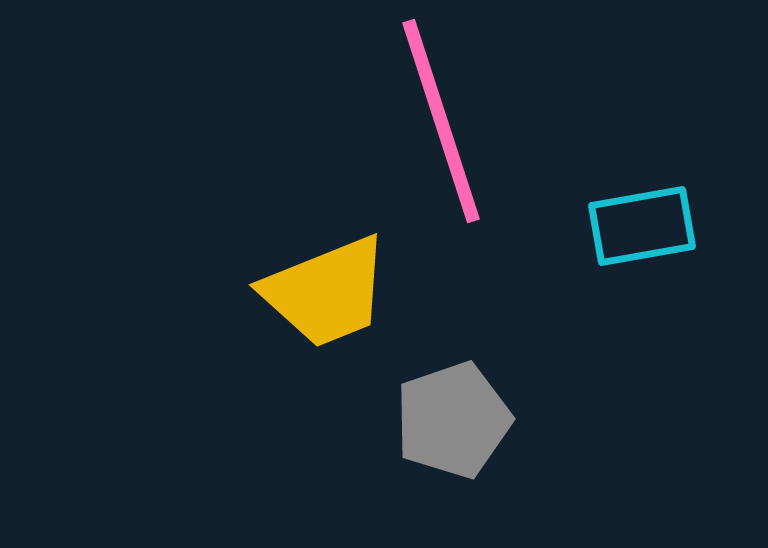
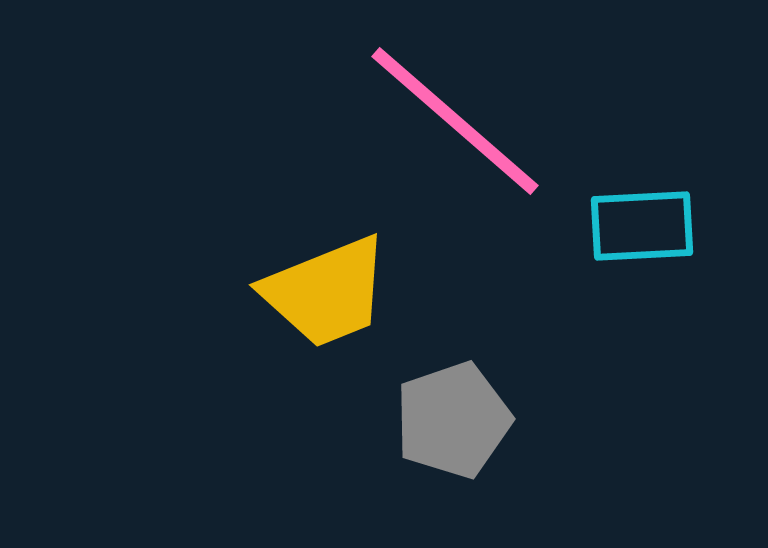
pink line: moved 14 px right; rotated 31 degrees counterclockwise
cyan rectangle: rotated 7 degrees clockwise
